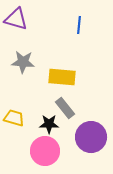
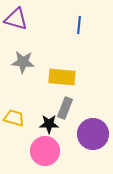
gray rectangle: rotated 60 degrees clockwise
purple circle: moved 2 px right, 3 px up
